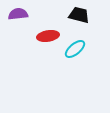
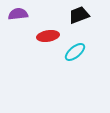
black trapezoid: rotated 35 degrees counterclockwise
cyan ellipse: moved 3 px down
